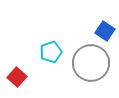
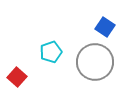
blue square: moved 4 px up
gray circle: moved 4 px right, 1 px up
